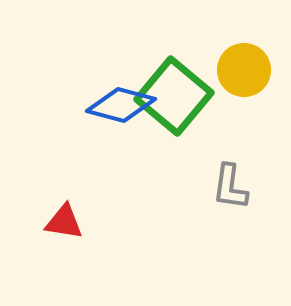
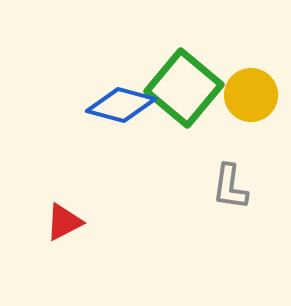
yellow circle: moved 7 px right, 25 px down
green square: moved 10 px right, 8 px up
red triangle: rotated 36 degrees counterclockwise
